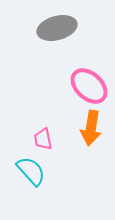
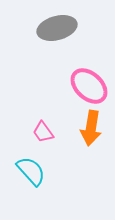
pink trapezoid: moved 7 px up; rotated 25 degrees counterclockwise
